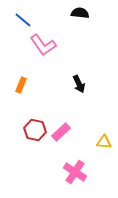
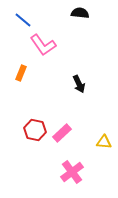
orange rectangle: moved 12 px up
pink rectangle: moved 1 px right, 1 px down
pink cross: moved 3 px left; rotated 20 degrees clockwise
